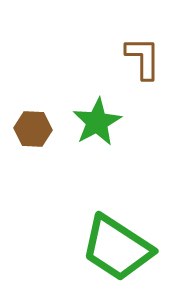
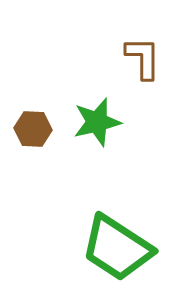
green star: rotated 15 degrees clockwise
